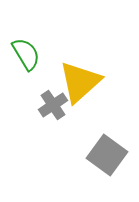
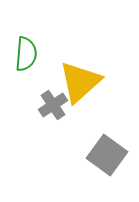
green semicircle: rotated 36 degrees clockwise
